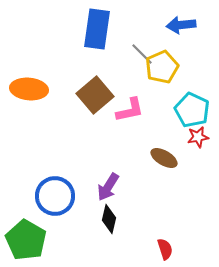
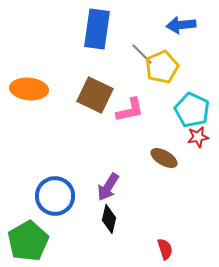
brown square: rotated 24 degrees counterclockwise
green pentagon: moved 2 px right, 1 px down; rotated 12 degrees clockwise
